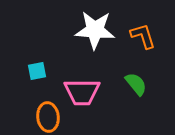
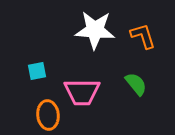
orange ellipse: moved 2 px up
